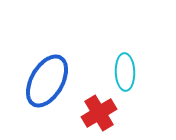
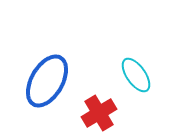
cyan ellipse: moved 11 px right, 3 px down; rotated 33 degrees counterclockwise
